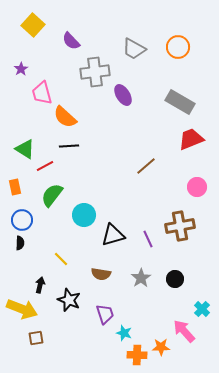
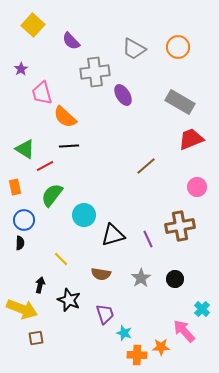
blue circle: moved 2 px right
